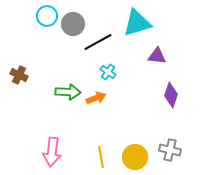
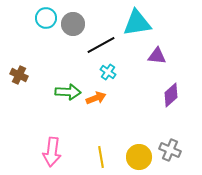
cyan circle: moved 1 px left, 2 px down
cyan triangle: rotated 8 degrees clockwise
black line: moved 3 px right, 3 px down
purple diamond: rotated 30 degrees clockwise
gray cross: rotated 10 degrees clockwise
yellow circle: moved 4 px right
